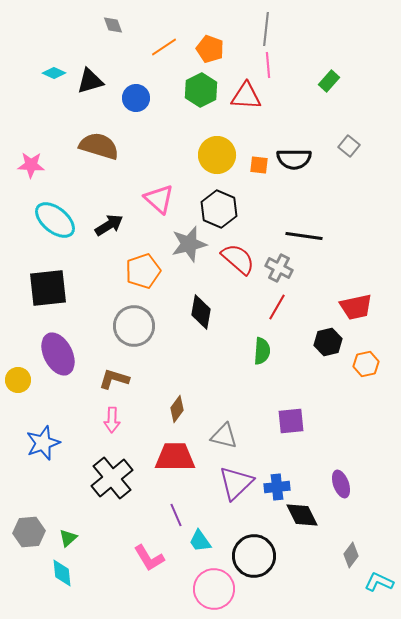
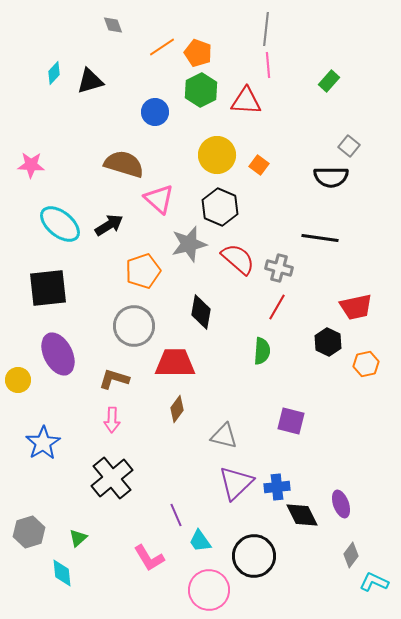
orange line at (164, 47): moved 2 px left
orange pentagon at (210, 49): moved 12 px left, 4 px down
cyan diamond at (54, 73): rotated 70 degrees counterclockwise
red triangle at (246, 96): moved 5 px down
blue circle at (136, 98): moved 19 px right, 14 px down
brown semicircle at (99, 146): moved 25 px right, 18 px down
black semicircle at (294, 159): moved 37 px right, 18 px down
orange square at (259, 165): rotated 30 degrees clockwise
black hexagon at (219, 209): moved 1 px right, 2 px up
cyan ellipse at (55, 220): moved 5 px right, 4 px down
black line at (304, 236): moved 16 px right, 2 px down
gray cross at (279, 268): rotated 12 degrees counterclockwise
black hexagon at (328, 342): rotated 20 degrees counterclockwise
purple square at (291, 421): rotated 20 degrees clockwise
blue star at (43, 443): rotated 12 degrees counterclockwise
red trapezoid at (175, 457): moved 94 px up
purple ellipse at (341, 484): moved 20 px down
gray hexagon at (29, 532): rotated 12 degrees counterclockwise
green triangle at (68, 538): moved 10 px right
cyan L-shape at (379, 582): moved 5 px left
pink circle at (214, 589): moved 5 px left, 1 px down
